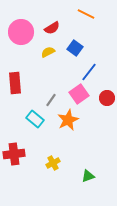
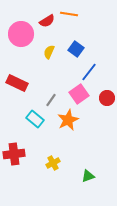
orange line: moved 17 px left; rotated 18 degrees counterclockwise
red semicircle: moved 5 px left, 7 px up
pink circle: moved 2 px down
blue square: moved 1 px right, 1 px down
yellow semicircle: moved 1 px right; rotated 40 degrees counterclockwise
red rectangle: moved 2 px right; rotated 60 degrees counterclockwise
